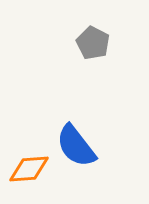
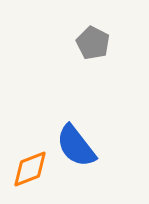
orange diamond: moved 1 px right; rotated 18 degrees counterclockwise
